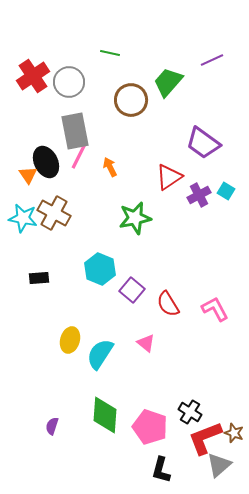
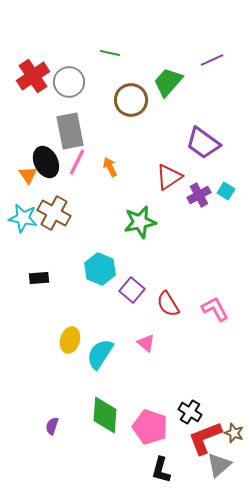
gray rectangle: moved 5 px left
pink line: moved 2 px left, 6 px down
green star: moved 5 px right, 4 px down
